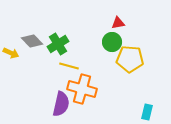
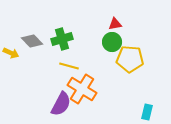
red triangle: moved 3 px left, 1 px down
green cross: moved 4 px right, 5 px up; rotated 15 degrees clockwise
orange cross: rotated 16 degrees clockwise
purple semicircle: rotated 15 degrees clockwise
